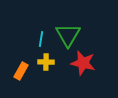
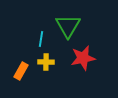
green triangle: moved 9 px up
red star: moved 5 px up; rotated 25 degrees counterclockwise
